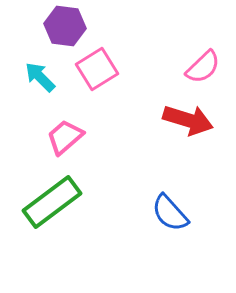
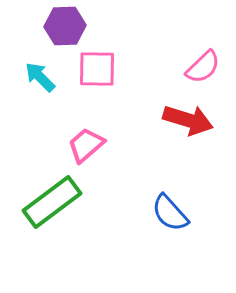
purple hexagon: rotated 9 degrees counterclockwise
pink square: rotated 33 degrees clockwise
pink trapezoid: moved 21 px right, 8 px down
